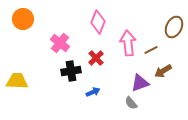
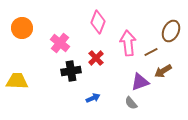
orange circle: moved 1 px left, 9 px down
brown ellipse: moved 3 px left, 4 px down
brown line: moved 2 px down
purple triangle: moved 1 px up
blue arrow: moved 6 px down
